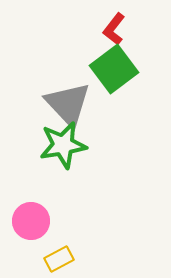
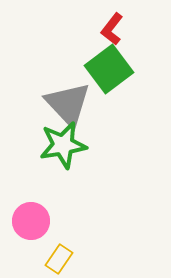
red L-shape: moved 2 px left
green square: moved 5 px left
yellow rectangle: rotated 28 degrees counterclockwise
